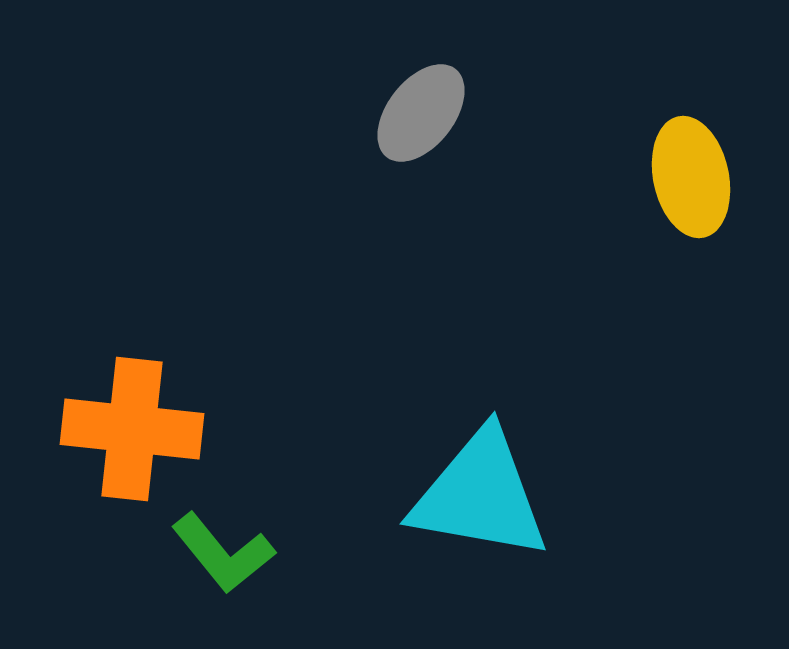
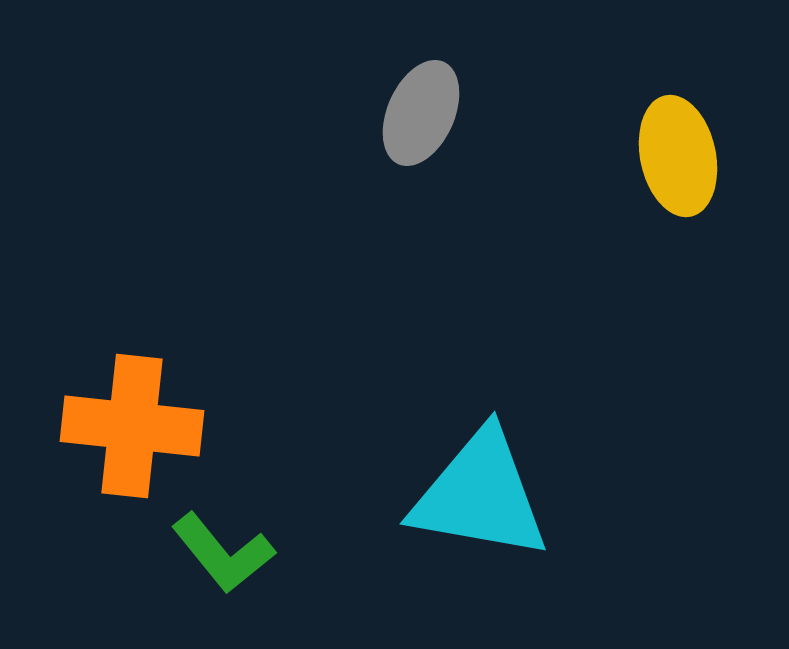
gray ellipse: rotated 14 degrees counterclockwise
yellow ellipse: moved 13 px left, 21 px up
orange cross: moved 3 px up
